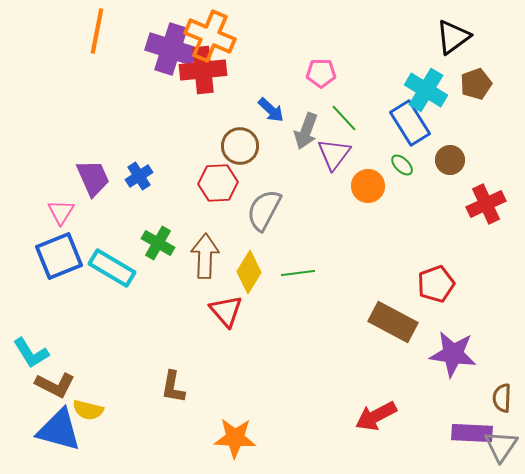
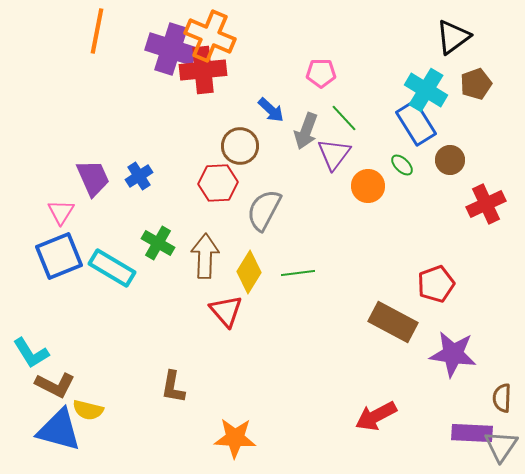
blue rectangle at (410, 123): moved 6 px right
